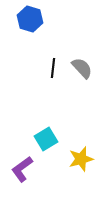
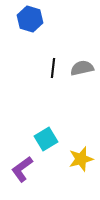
gray semicircle: rotated 60 degrees counterclockwise
